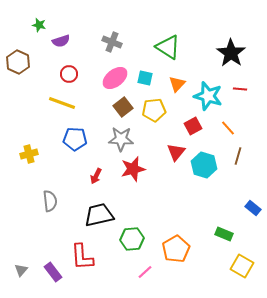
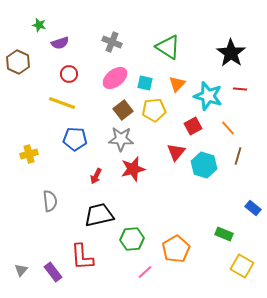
purple semicircle: moved 1 px left, 2 px down
cyan square: moved 5 px down
brown square: moved 3 px down
